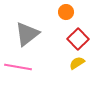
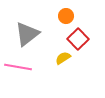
orange circle: moved 4 px down
yellow semicircle: moved 14 px left, 5 px up
